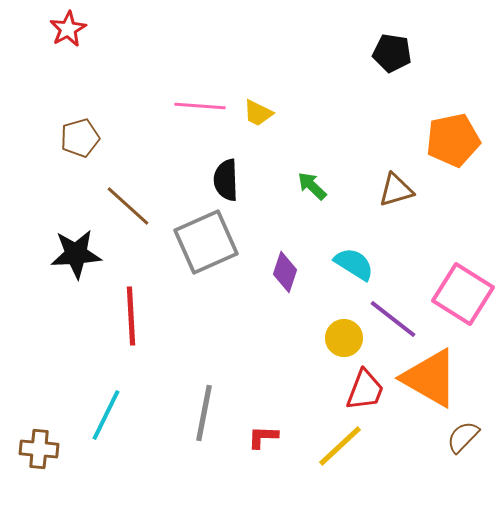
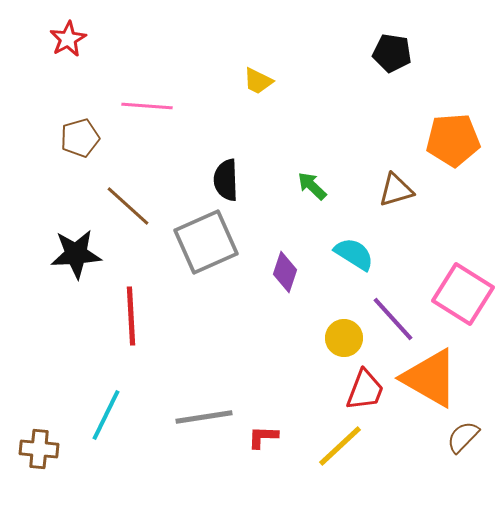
red star: moved 10 px down
pink line: moved 53 px left
yellow trapezoid: moved 32 px up
orange pentagon: rotated 8 degrees clockwise
cyan semicircle: moved 10 px up
purple line: rotated 10 degrees clockwise
gray line: moved 4 px down; rotated 70 degrees clockwise
